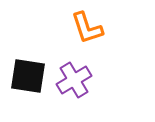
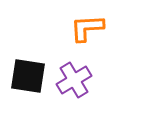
orange L-shape: rotated 105 degrees clockwise
